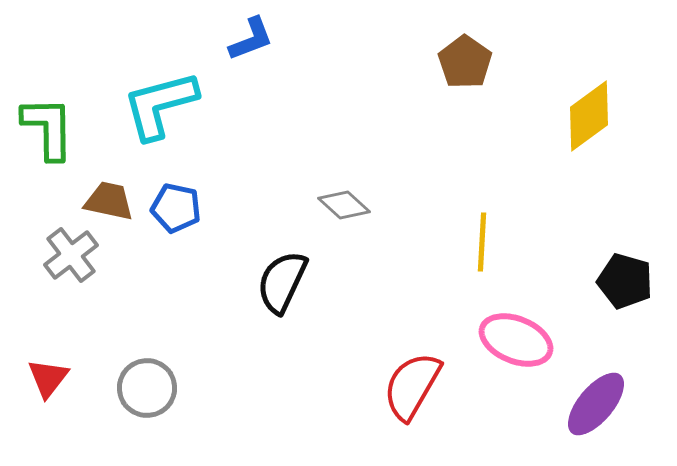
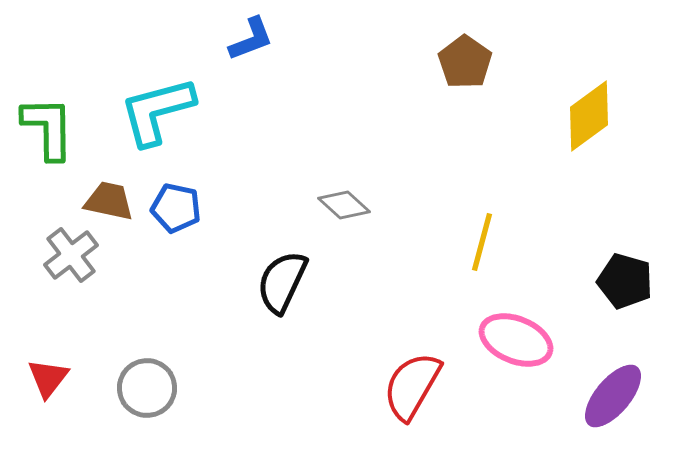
cyan L-shape: moved 3 px left, 6 px down
yellow line: rotated 12 degrees clockwise
purple ellipse: moved 17 px right, 8 px up
